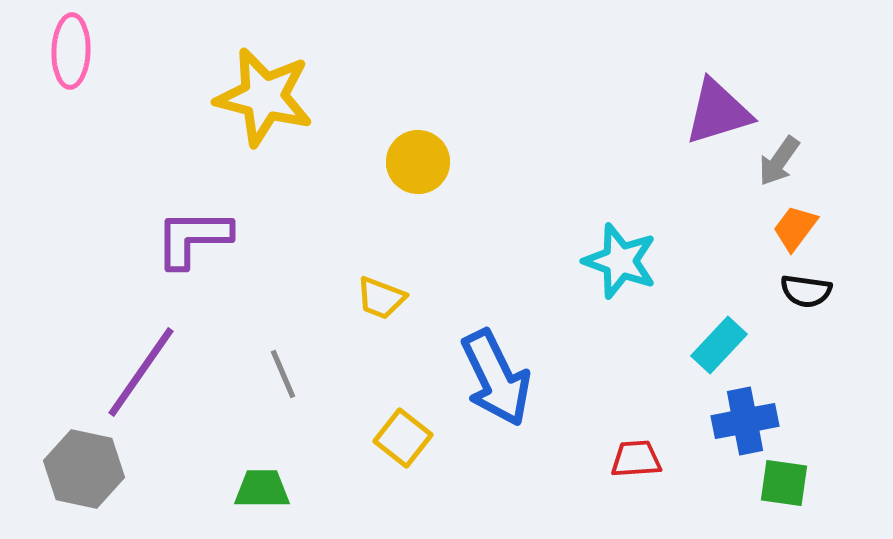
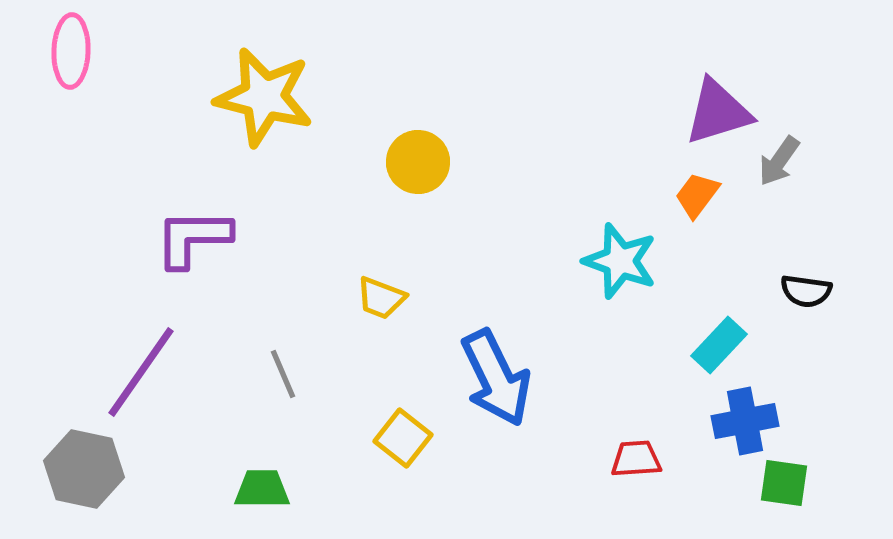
orange trapezoid: moved 98 px left, 33 px up
